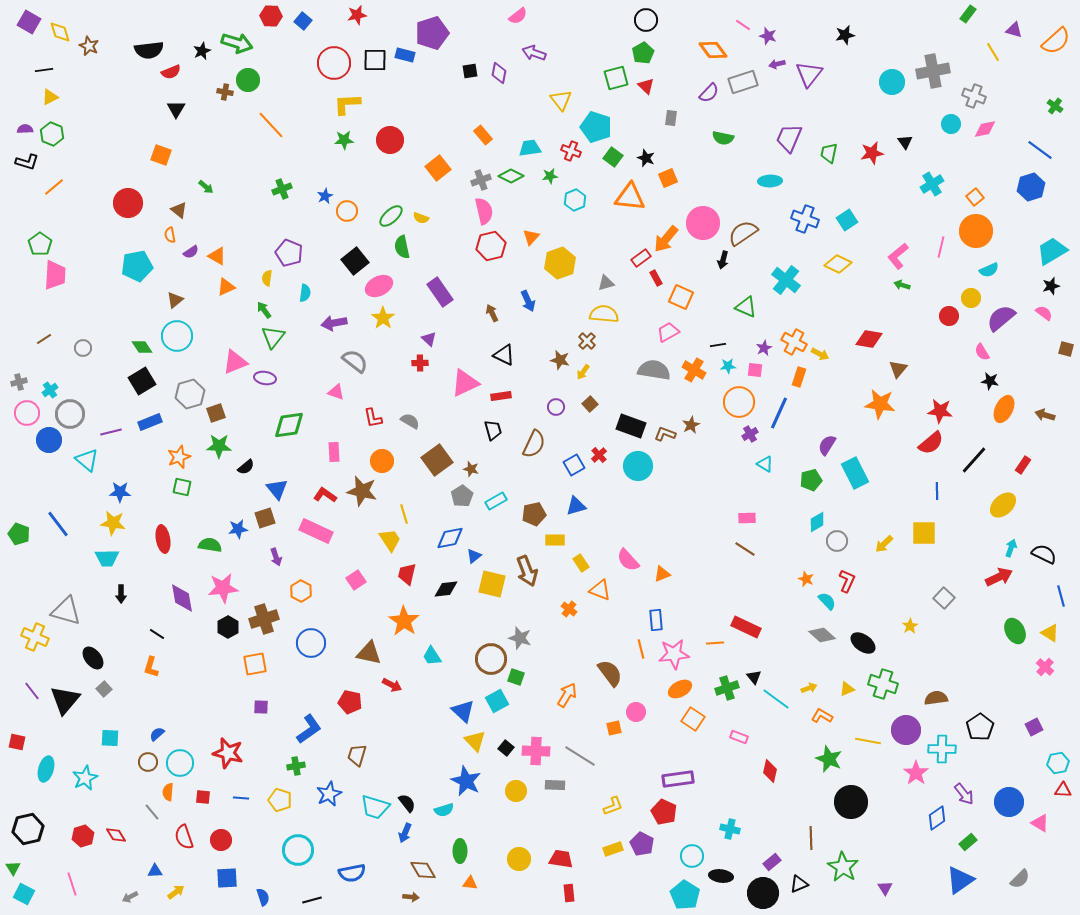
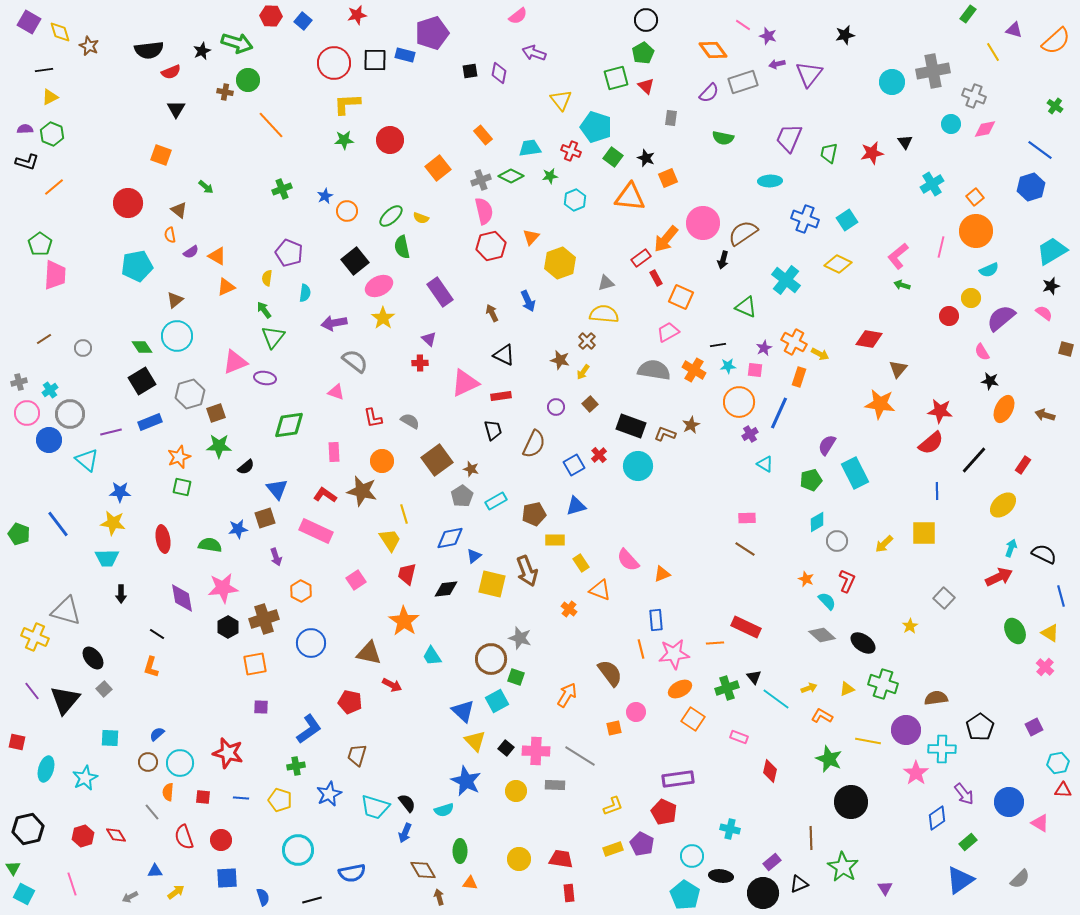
brown arrow at (411, 897): moved 28 px right; rotated 112 degrees counterclockwise
